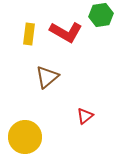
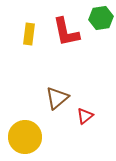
green hexagon: moved 3 px down
red L-shape: rotated 48 degrees clockwise
brown triangle: moved 10 px right, 21 px down
